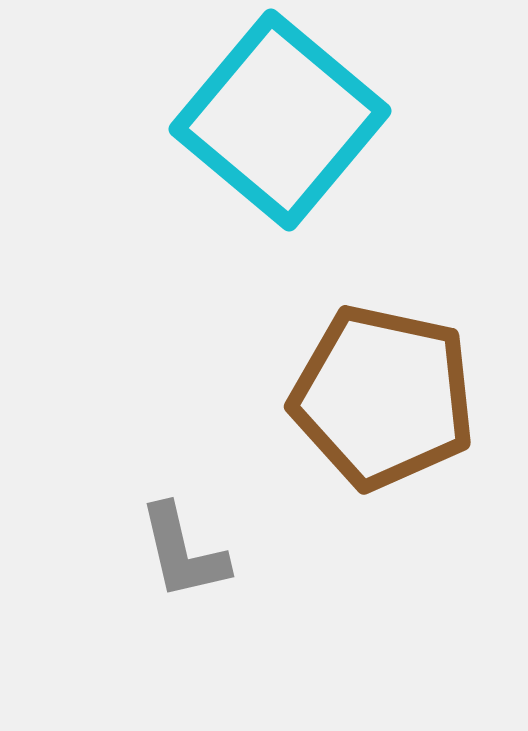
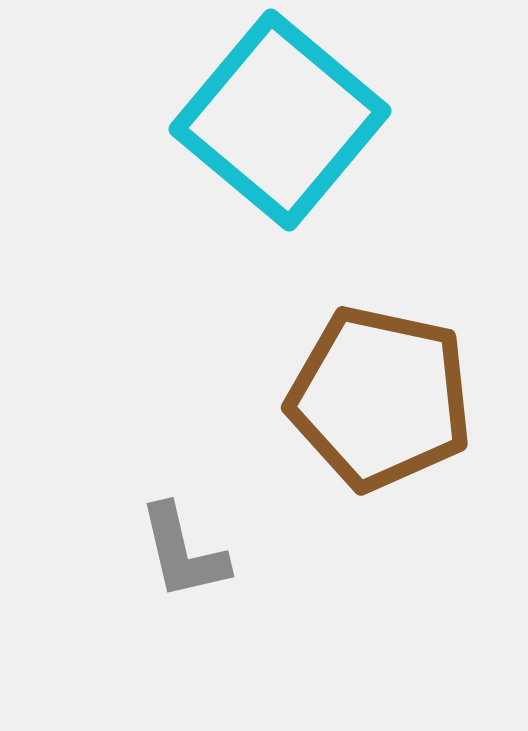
brown pentagon: moved 3 px left, 1 px down
